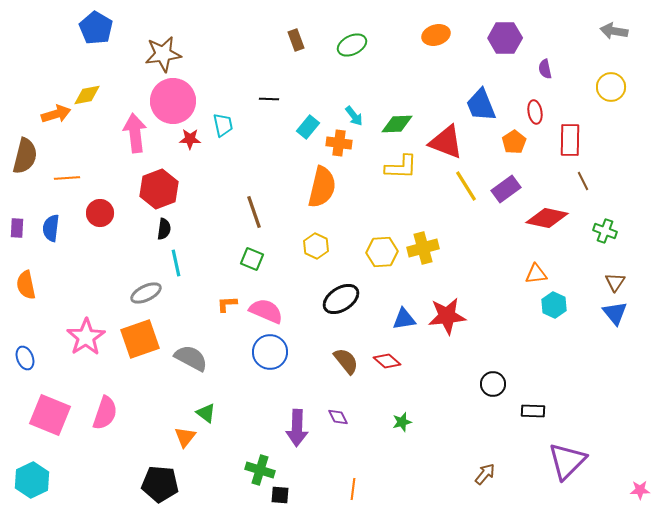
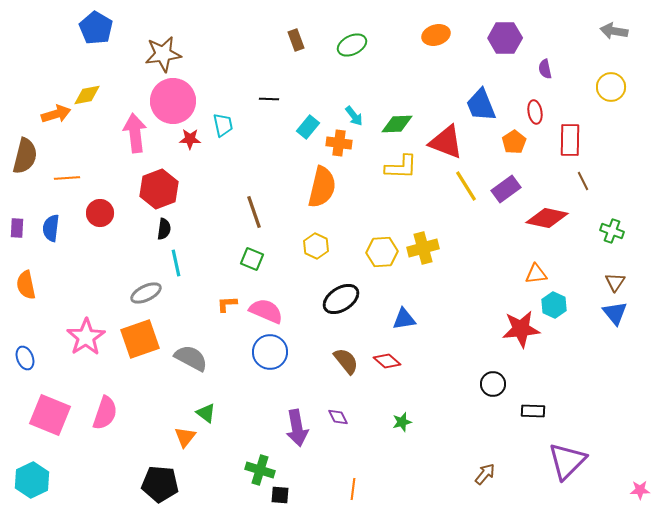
green cross at (605, 231): moved 7 px right
red star at (447, 316): moved 74 px right, 13 px down
purple arrow at (297, 428): rotated 12 degrees counterclockwise
